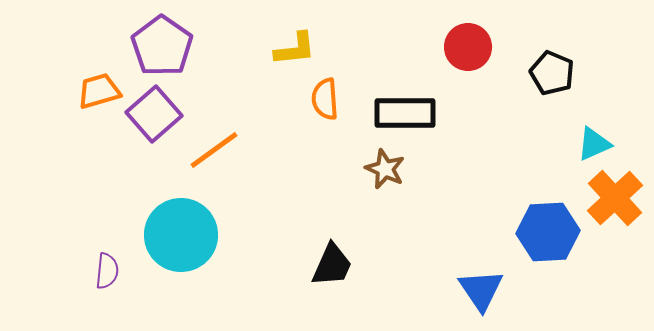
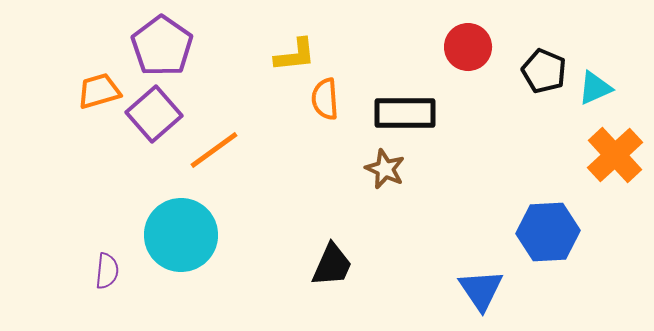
yellow L-shape: moved 6 px down
black pentagon: moved 8 px left, 2 px up
cyan triangle: moved 1 px right, 56 px up
orange cross: moved 43 px up
